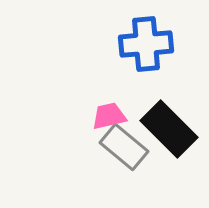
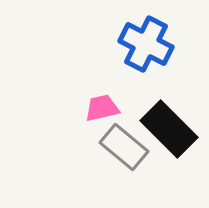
blue cross: rotated 32 degrees clockwise
pink trapezoid: moved 7 px left, 8 px up
